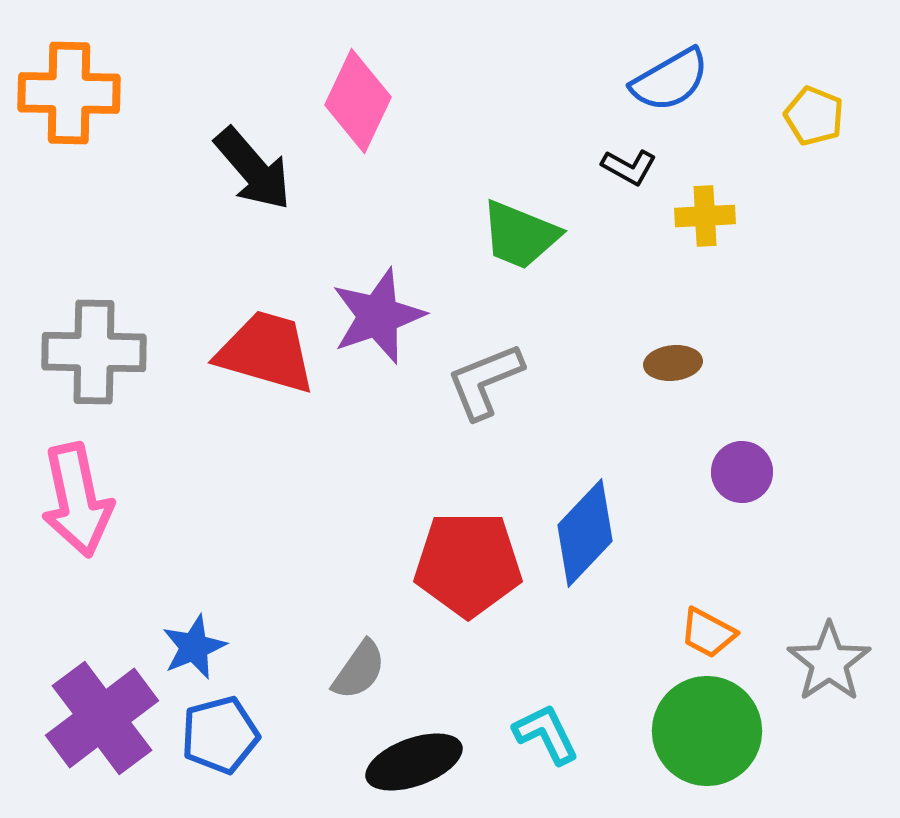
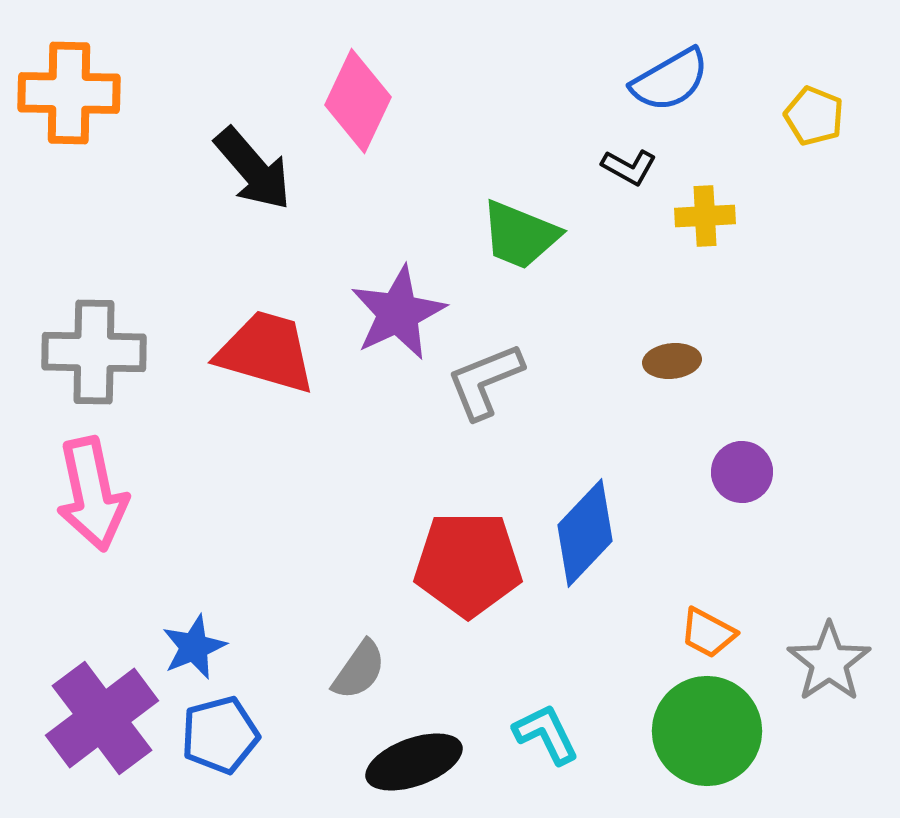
purple star: moved 20 px right, 3 px up; rotated 6 degrees counterclockwise
brown ellipse: moved 1 px left, 2 px up
pink arrow: moved 15 px right, 6 px up
